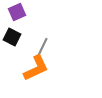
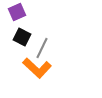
black square: moved 10 px right
orange L-shape: moved 1 px right; rotated 68 degrees clockwise
